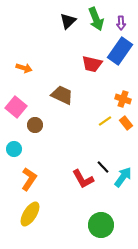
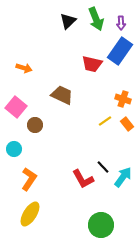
orange rectangle: moved 1 px right, 1 px down
